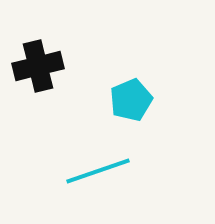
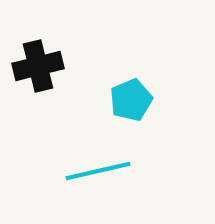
cyan line: rotated 6 degrees clockwise
